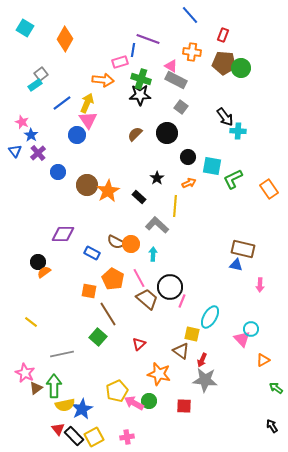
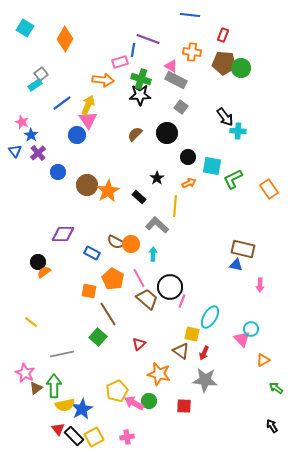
blue line at (190, 15): rotated 42 degrees counterclockwise
yellow arrow at (87, 103): moved 1 px right, 2 px down
red arrow at (202, 360): moved 2 px right, 7 px up
